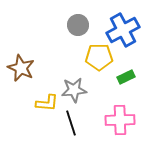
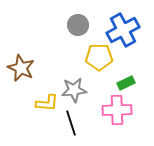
green rectangle: moved 6 px down
pink cross: moved 3 px left, 10 px up
